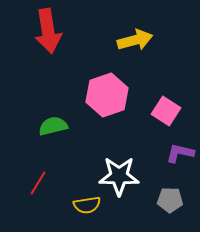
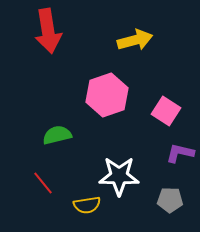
green semicircle: moved 4 px right, 9 px down
red line: moved 5 px right; rotated 70 degrees counterclockwise
